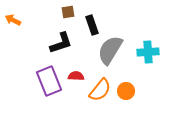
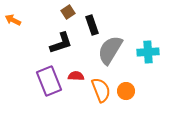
brown square: rotated 24 degrees counterclockwise
orange semicircle: moved 1 px right; rotated 60 degrees counterclockwise
